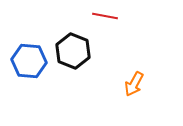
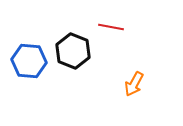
red line: moved 6 px right, 11 px down
